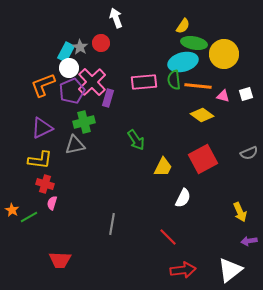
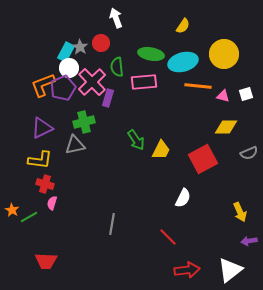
green ellipse: moved 43 px left, 11 px down
green semicircle: moved 57 px left, 13 px up
purple pentagon: moved 9 px left, 3 px up
yellow diamond: moved 24 px right, 12 px down; rotated 35 degrees counterclockwise
yellow trapezoid: moved 2 px left, 17 px up
red trapezoid: moved 14 px left, 1 px down
red arrow: moved 4 px right
